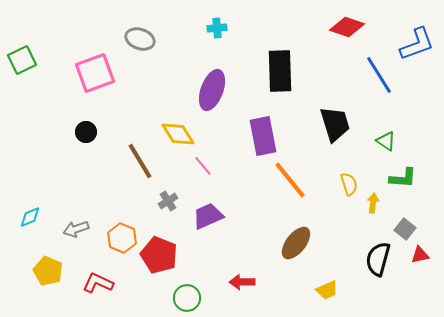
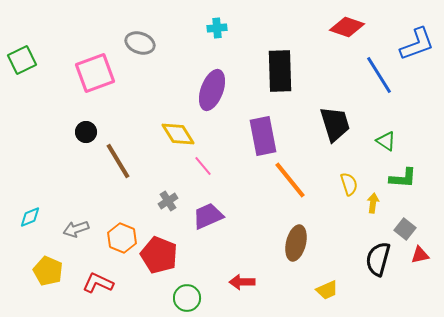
gray ellipse: moved 4 px down
brown line: moved 22 px left
brown ellipse: rotated 24 degrees counterclockwise
